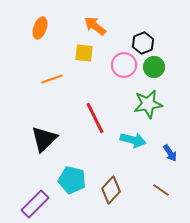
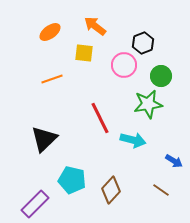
orange ellipse: moved 10 px right, 4 px down; rotated 35 degrees clockwise
green circle: moved 7 px right, 9 px down
red line: moved 5 px right
blue arrow: moved 4 px right, 8 px down; rotated 24 degrees counterclockwise
